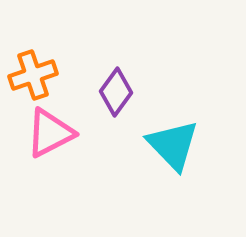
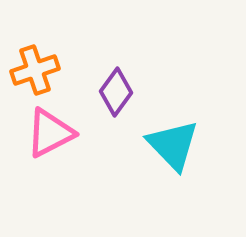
orange cross: moved 2 px right, 5 px up
